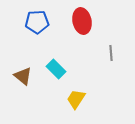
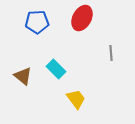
red ellipse: moved 3 px up; rotated 40 degrees clockwise
yellow trapezoid: rotated 110 degrees clockwise
